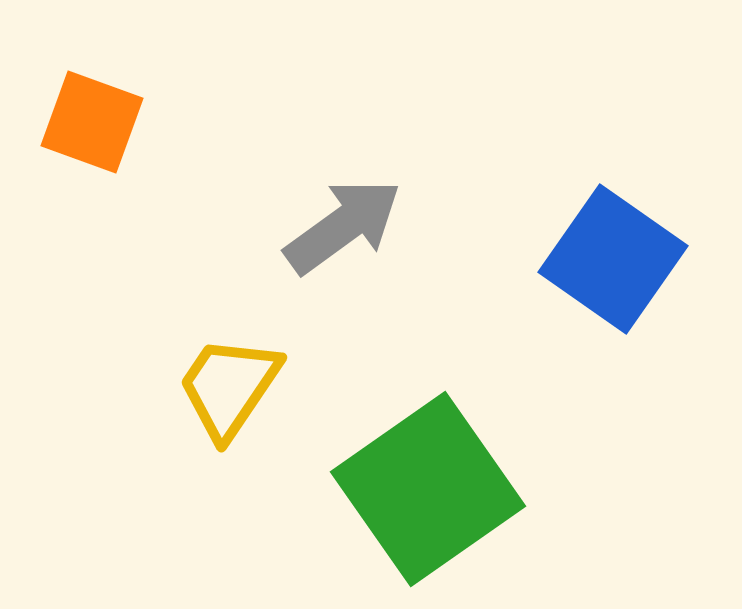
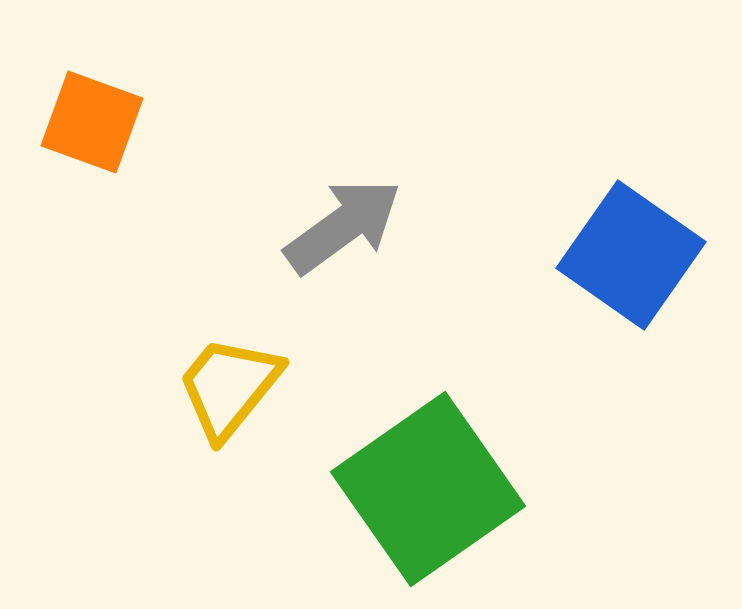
blue square: moved 18 px right, 4 px up
yellow trapezoid: rotated 5 degrees clockwise
